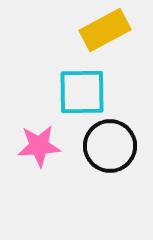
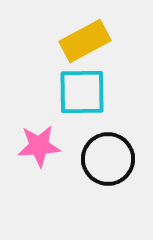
yellow rectangle: moved 20 px left, 11 px down
black circle: moved 2 px left, 13 px down
